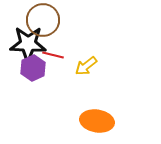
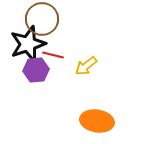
brown circle: moved 1 px left, 1 px up
black star: rotated 21 degrees counterclockwise
purple hexagon: moved 3 px right, 2 px down; rotated 20 degrees clockwise
